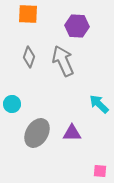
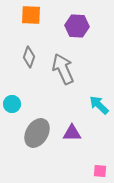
orange square: moved 3 px right, 1 px down
gray arrow: moved 8 px down
cyan arrow: moved 1 px down
